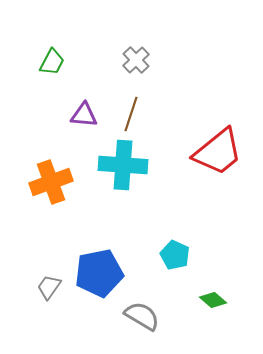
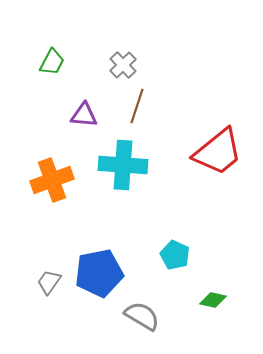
gray cross: moved 13 px left, 5 px down
brown line: moved 6 px right, 8 px up
orange cross: moved 1 px right, 2 px up
gray trapezoid: moved 5 px up
green diamond: rotated 28 degrees counterclockwise
